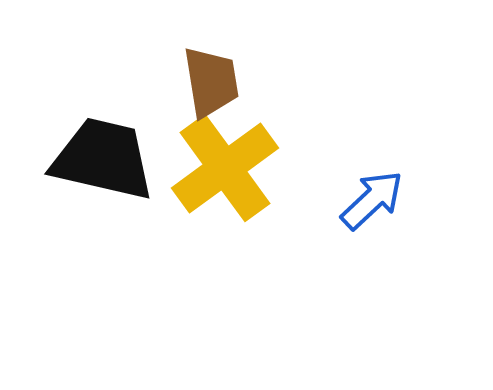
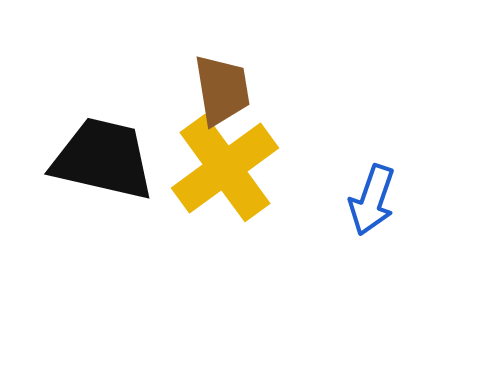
brown trapezoid: moved 11 px right, 8 px down
blue arrow: rotated 152 degrees clockwise
